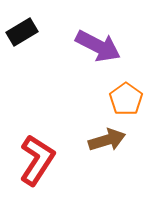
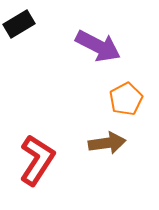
black rectangle: moved 3 px left, 8 px up
orange pentagon: rotated 8 degrees clockwise
brown arrow: moved 3 px down; rotated 9 degrees clockwise
